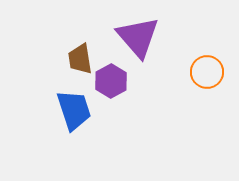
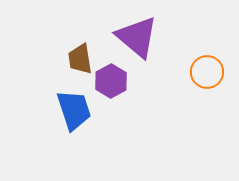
purple triangle: moved 1 px left; rotated 9 degrees counterclockwise
